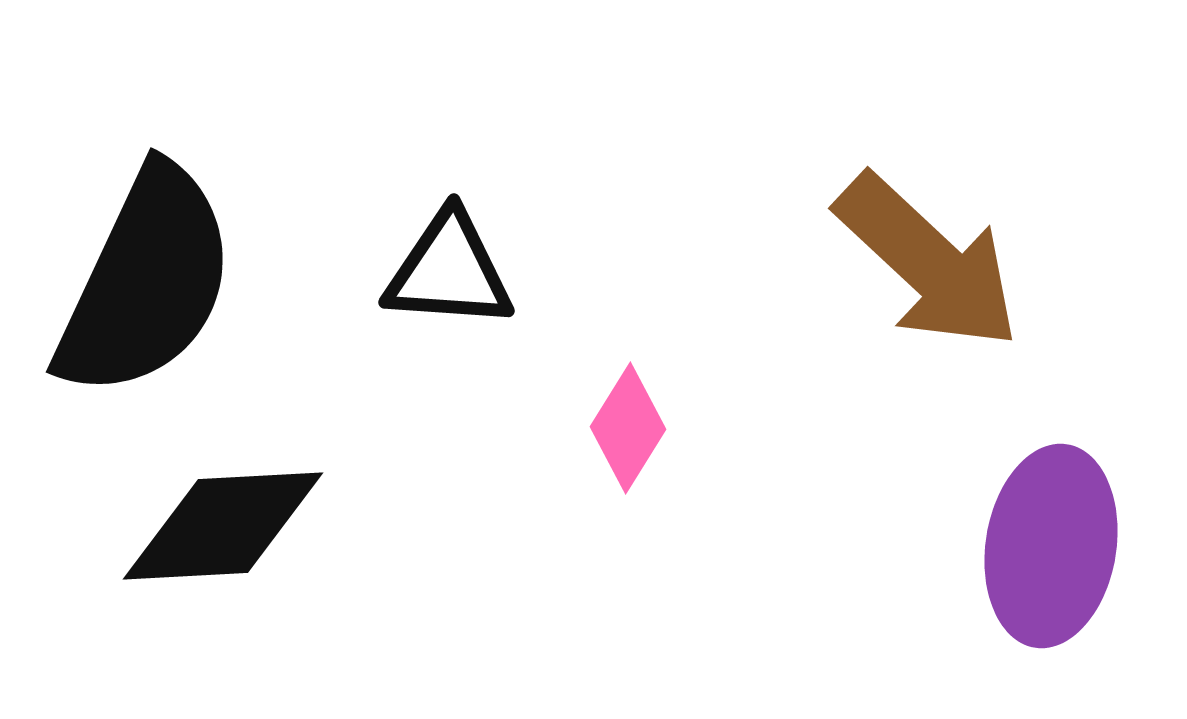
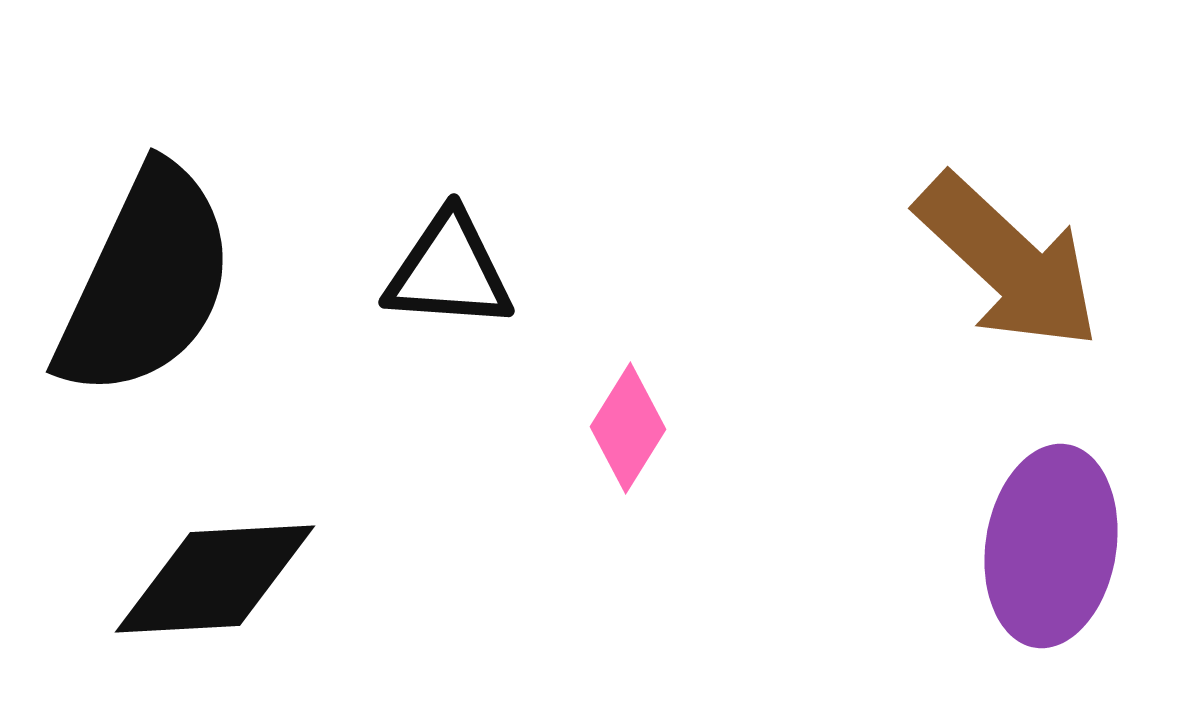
brown arrow: moved 80 px right
black diamond: moved 8 px left, 53 px down
